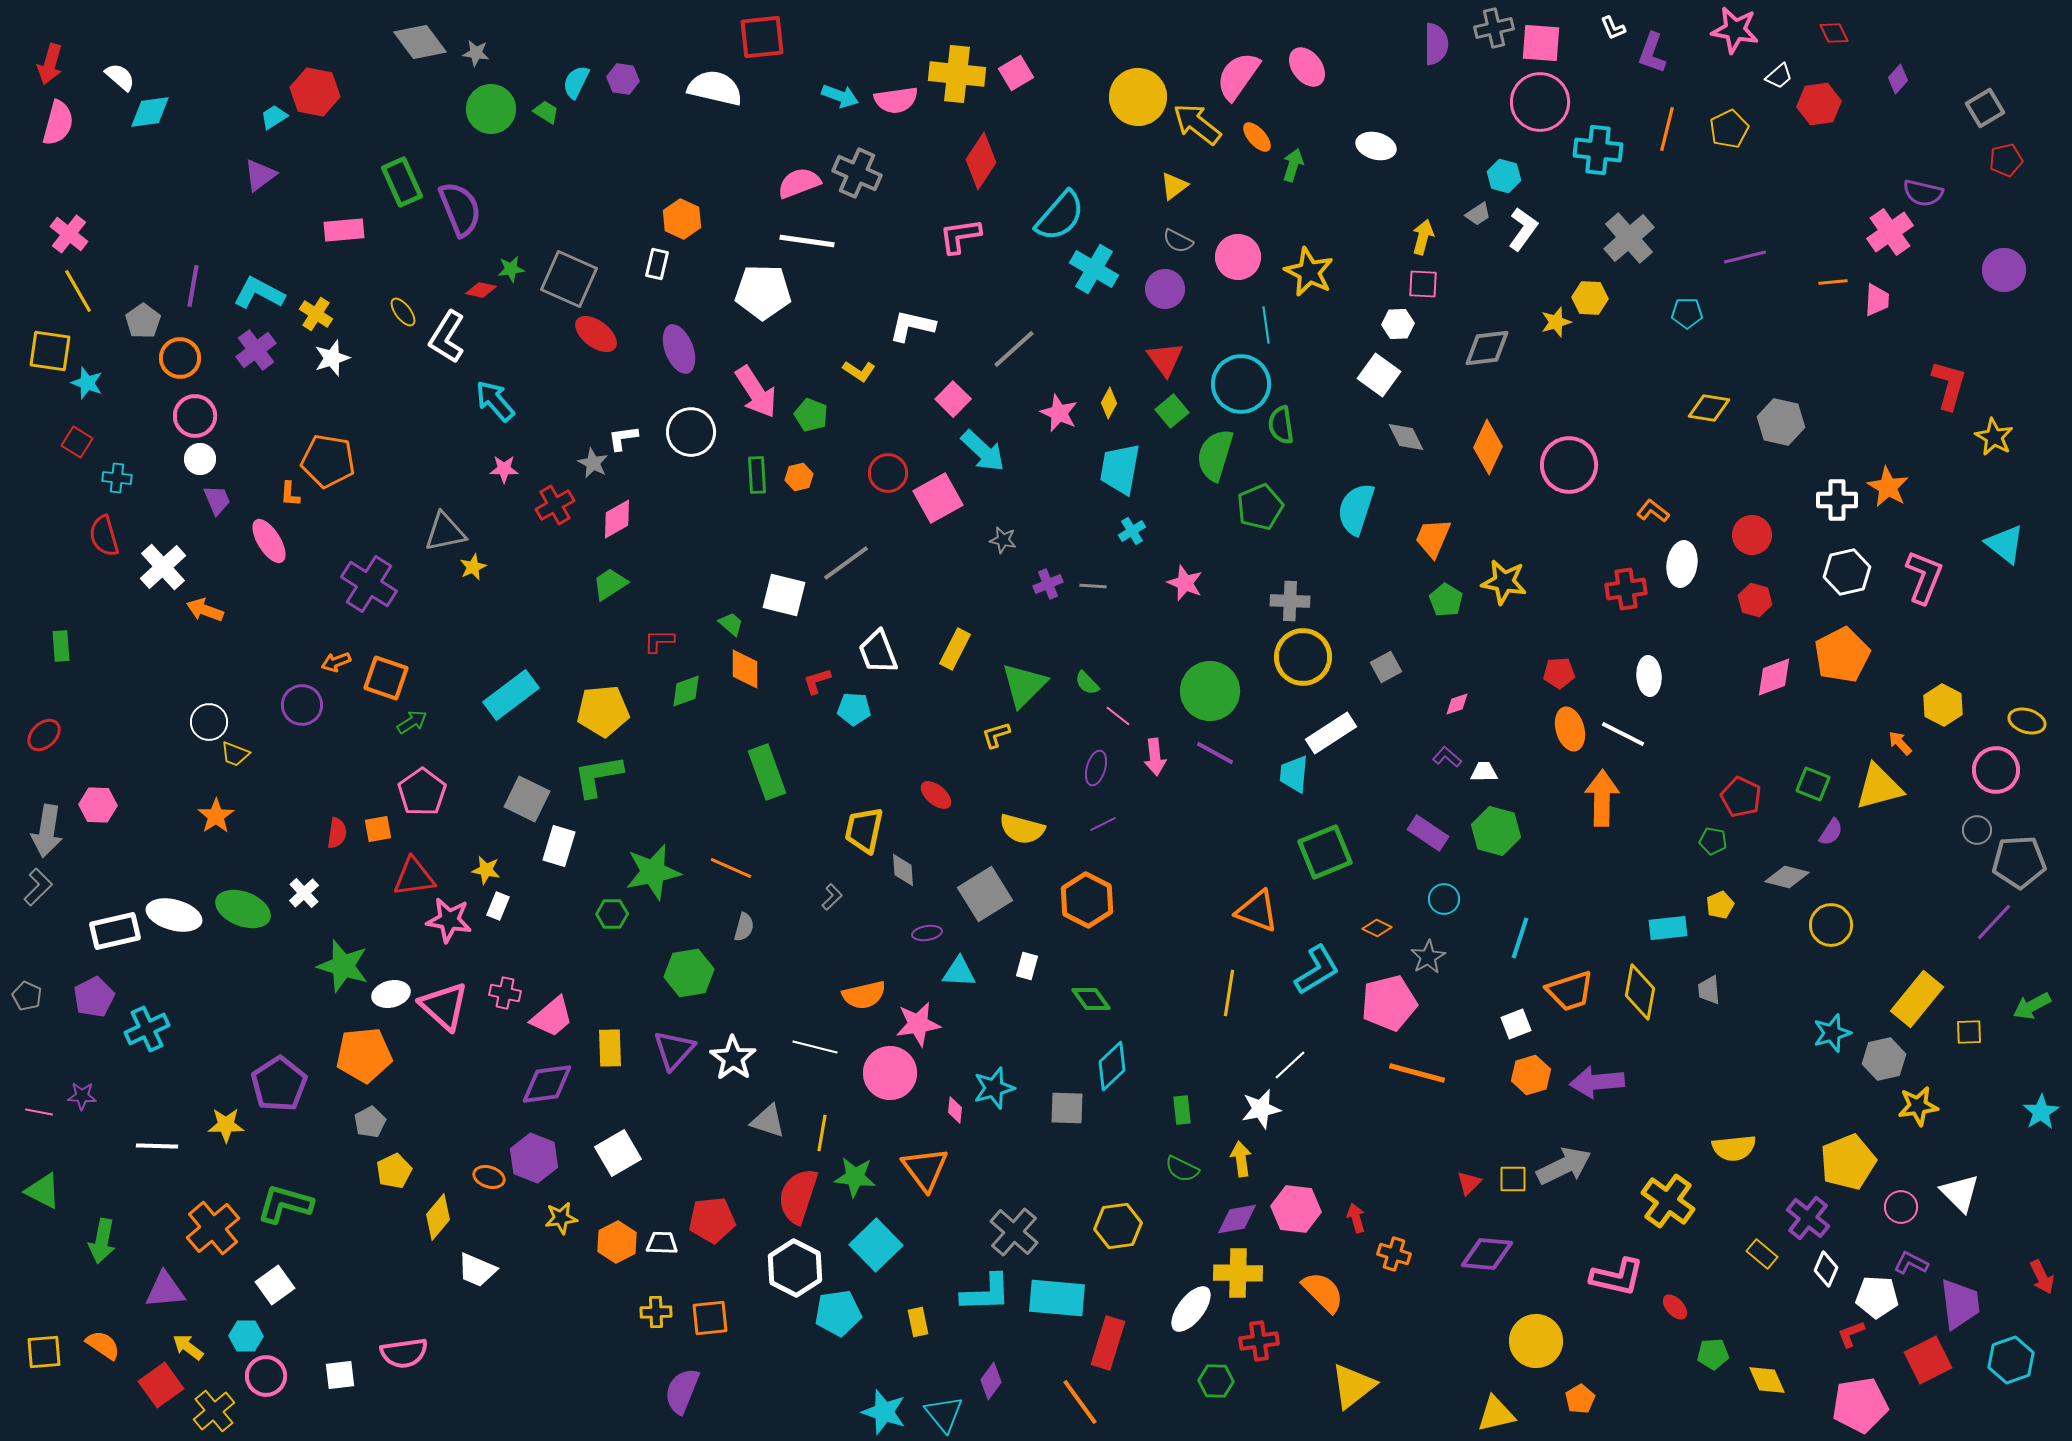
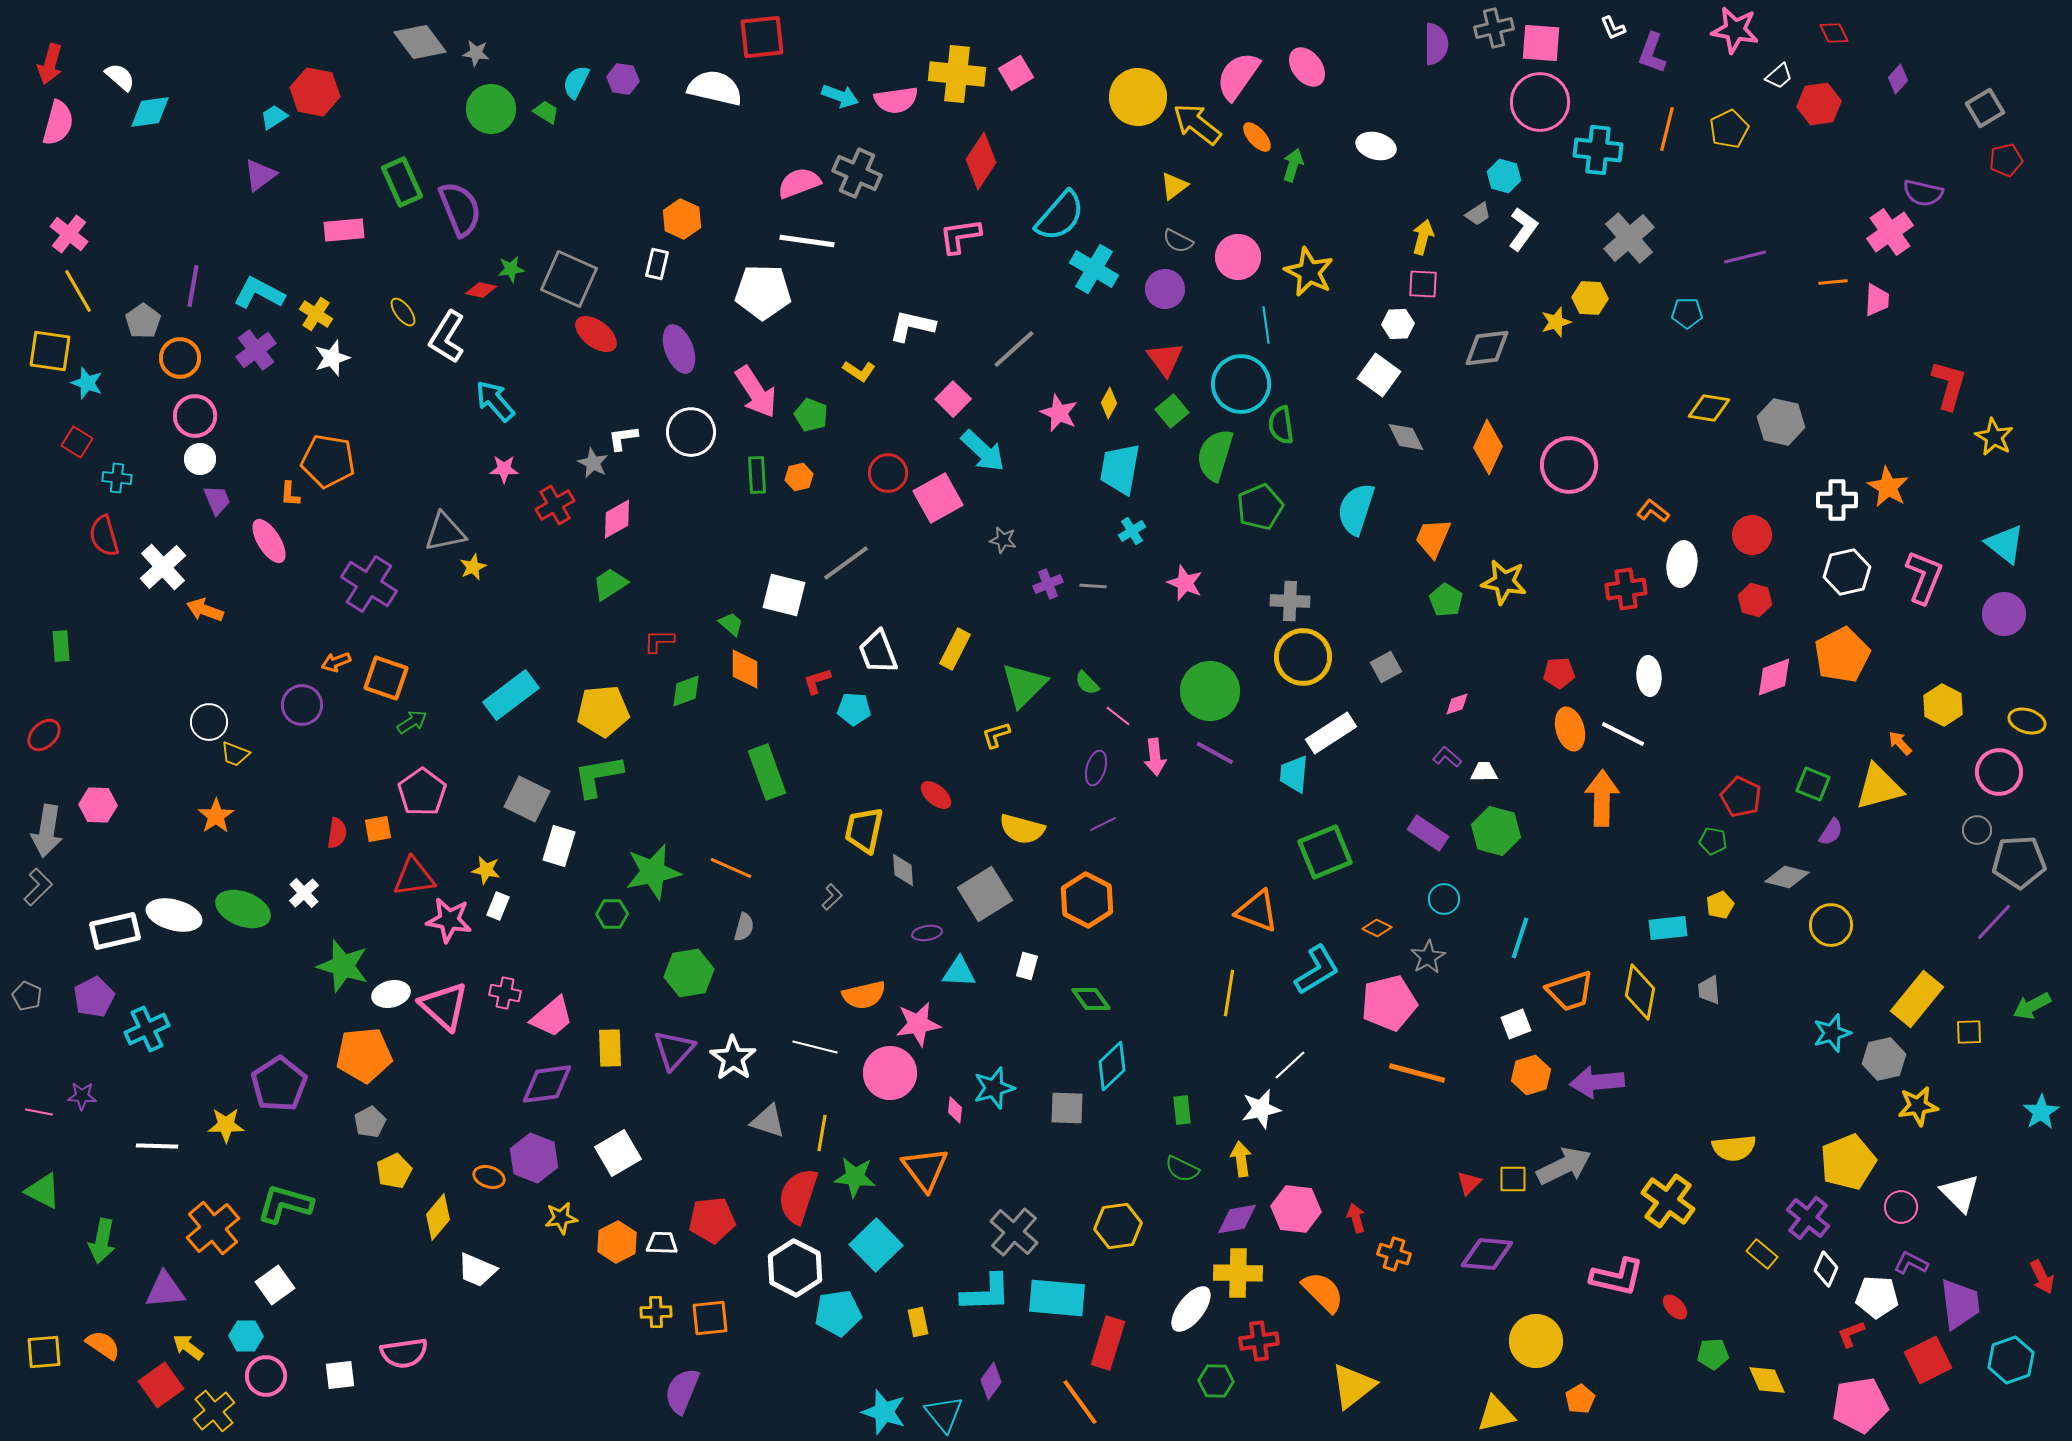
purple circle at (2004, 270): moved 344 px down
pink circle at (1996, 770): moved 3 px right, 2 px down
